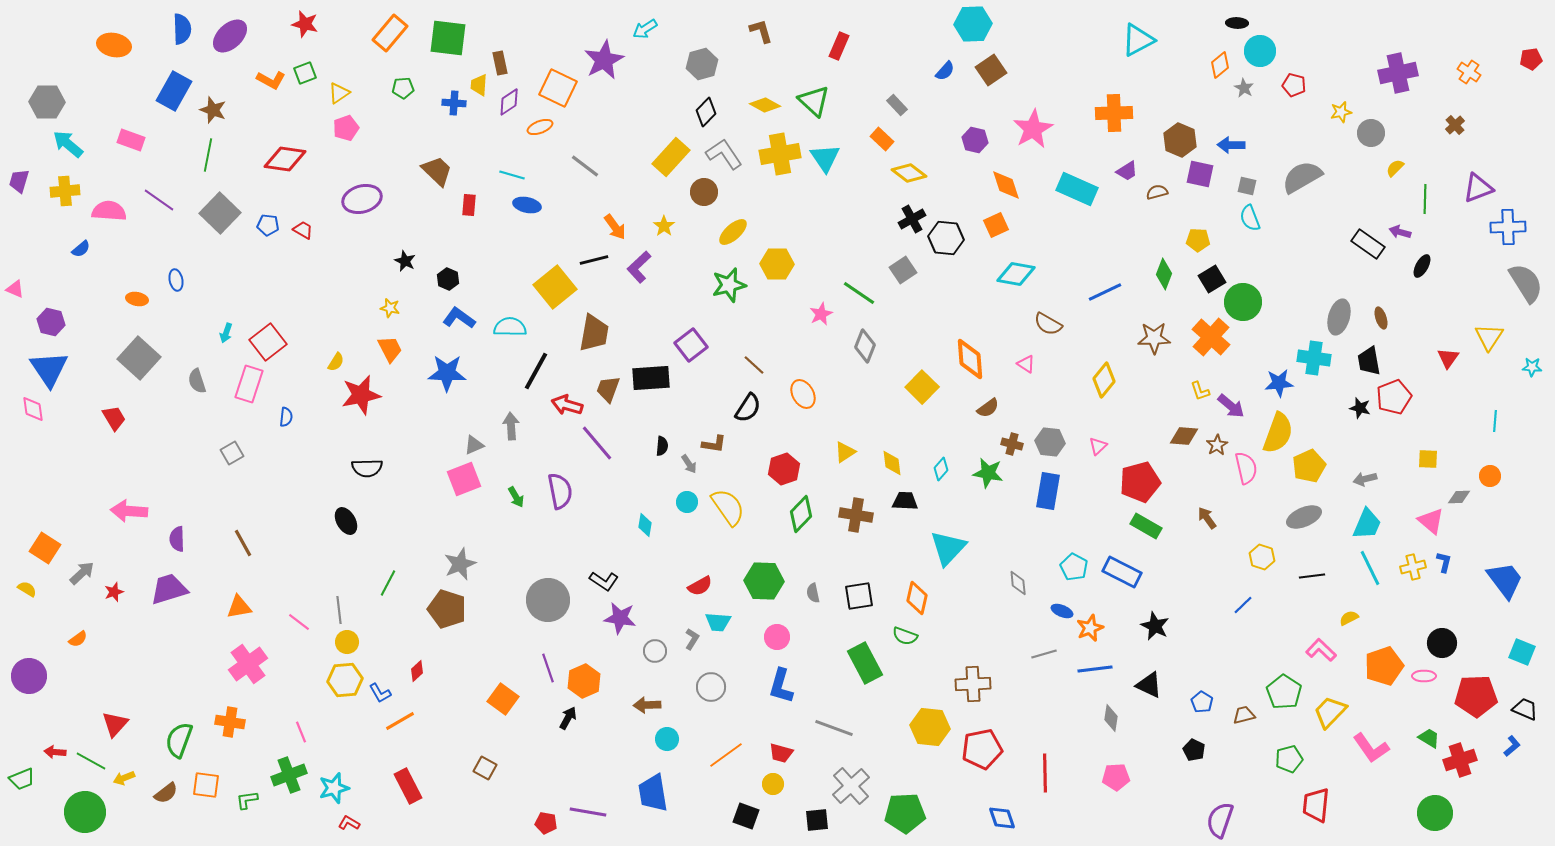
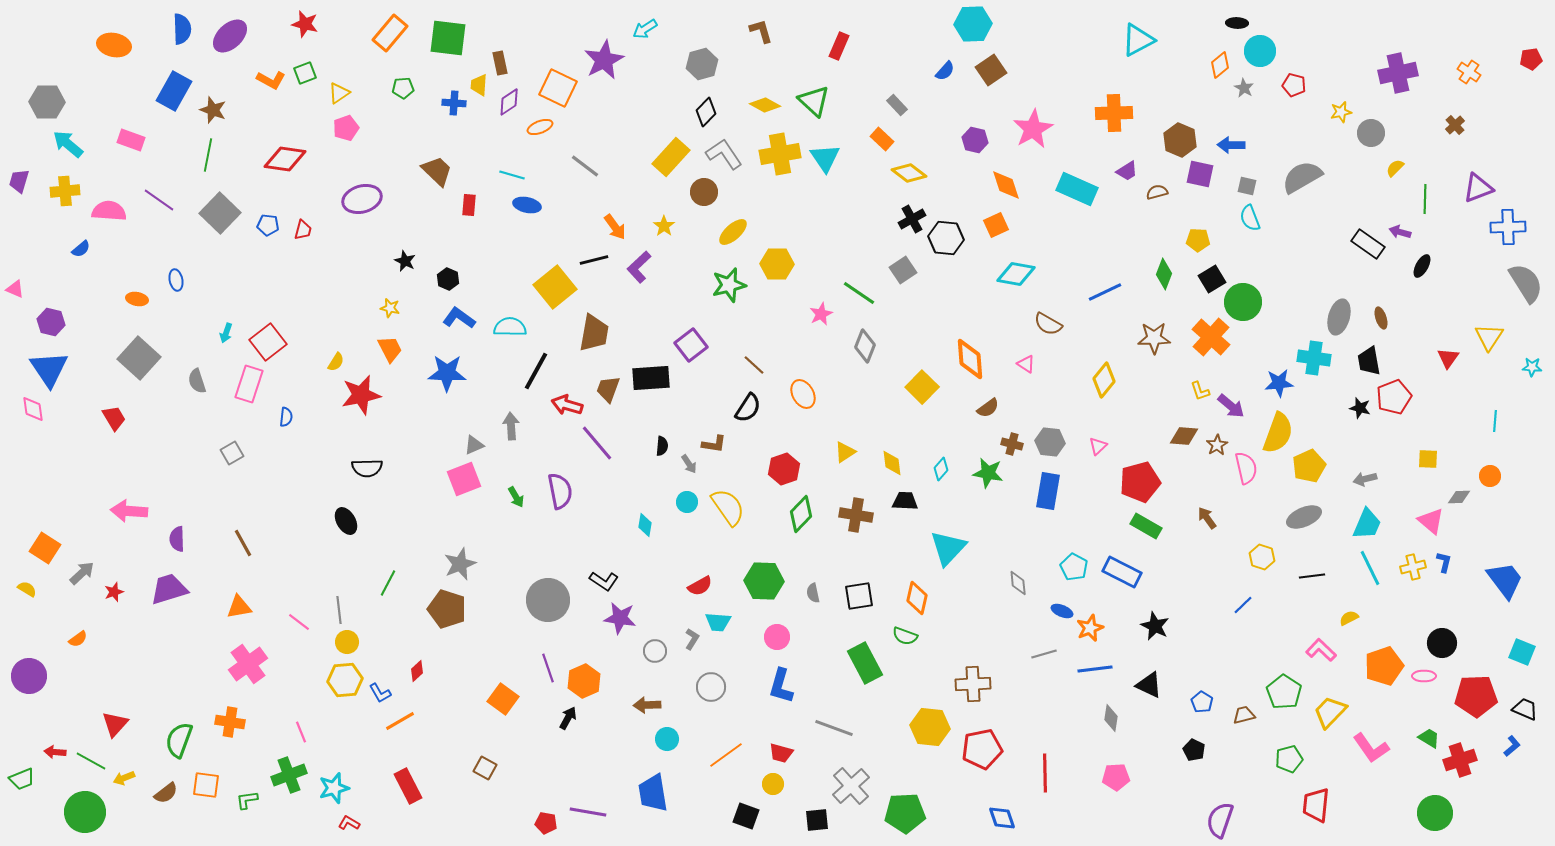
red trapezoid at (303, 230): rotated 75 degrees clockwise
